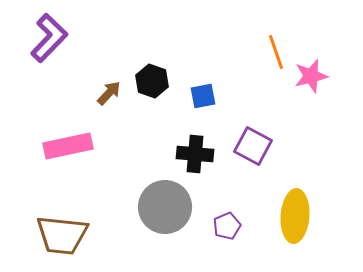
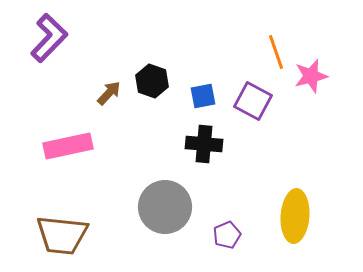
purple square: moved 45 px up
black cross: moved 9 px right, 10 px up
purple pentagon: moved 9 px down
